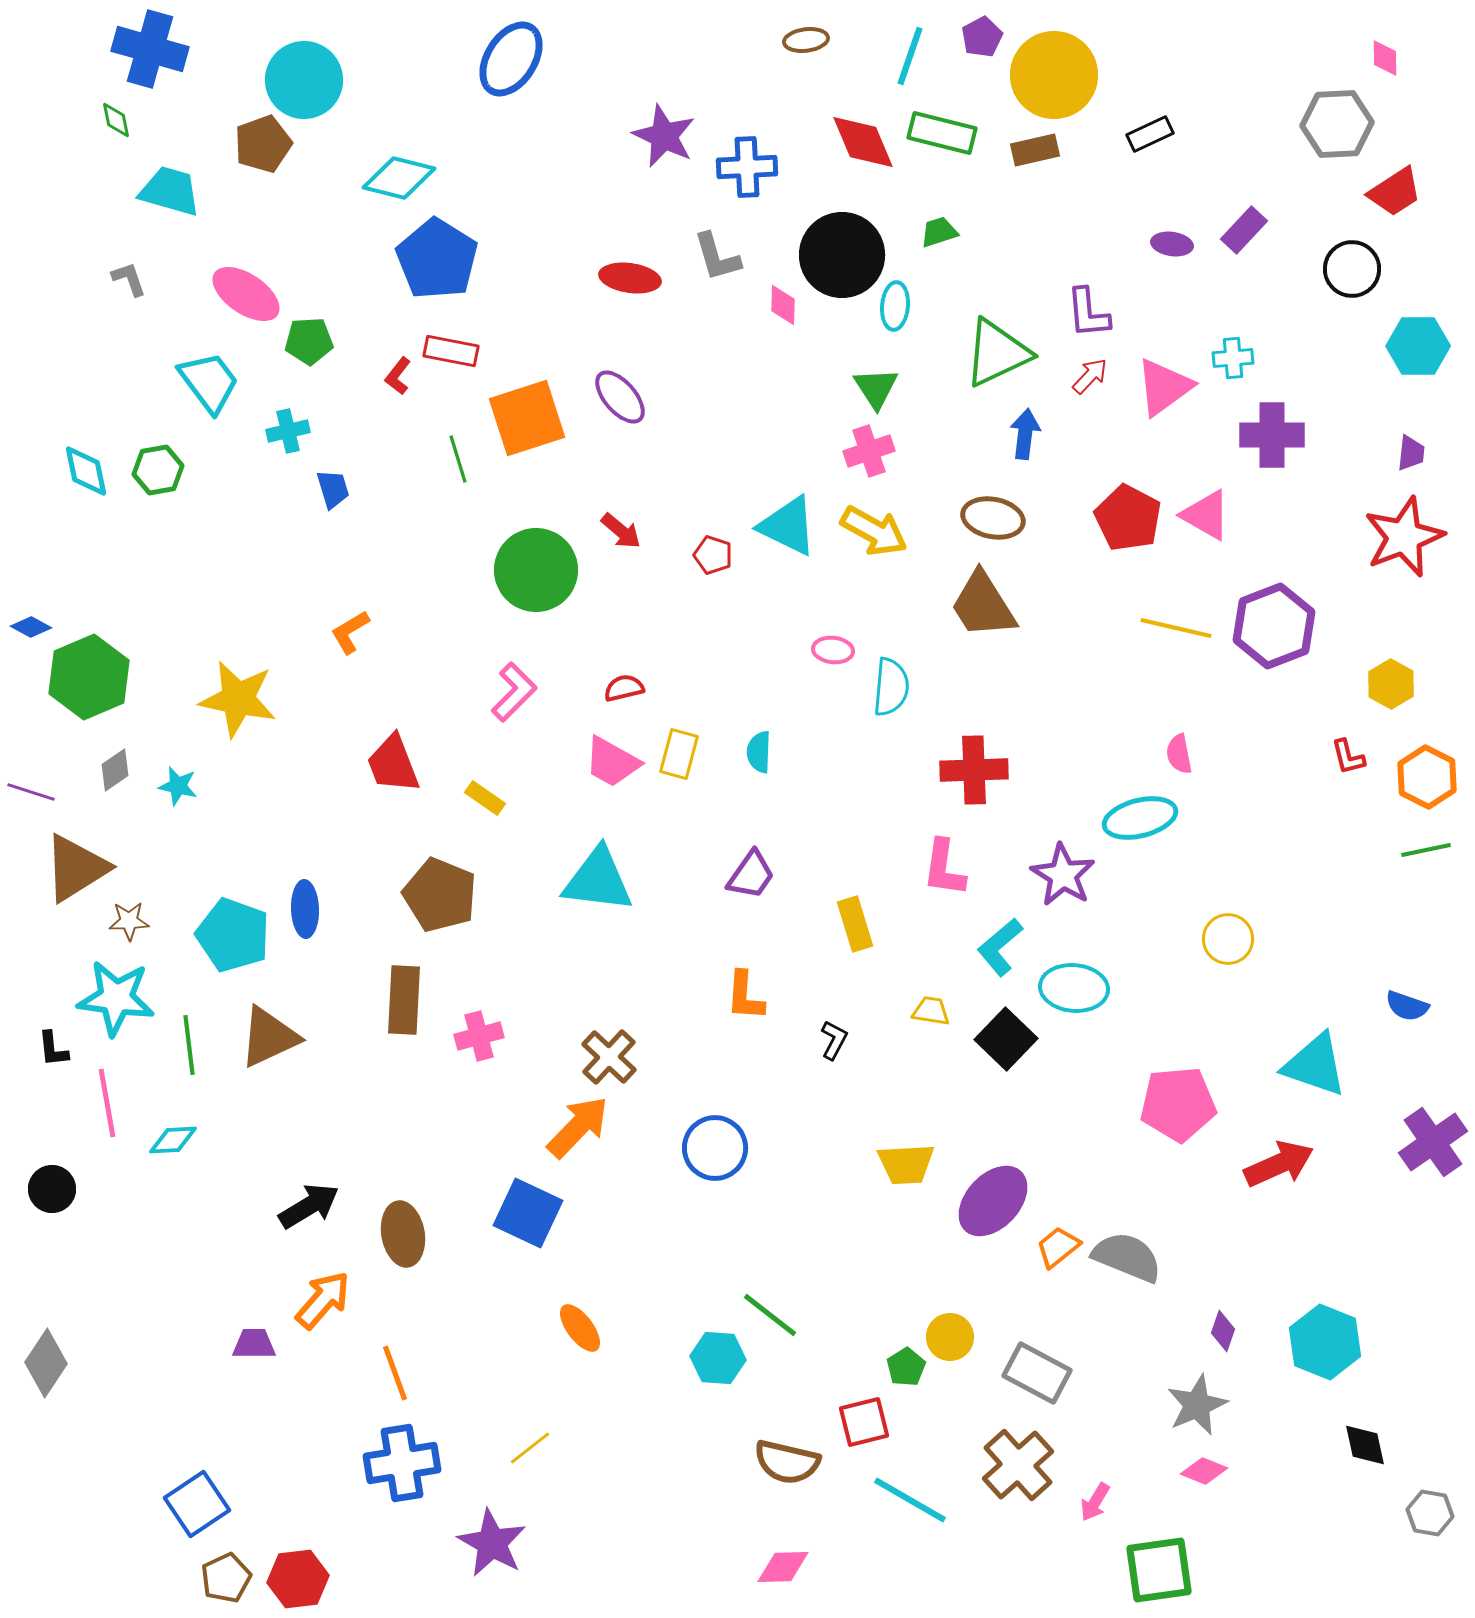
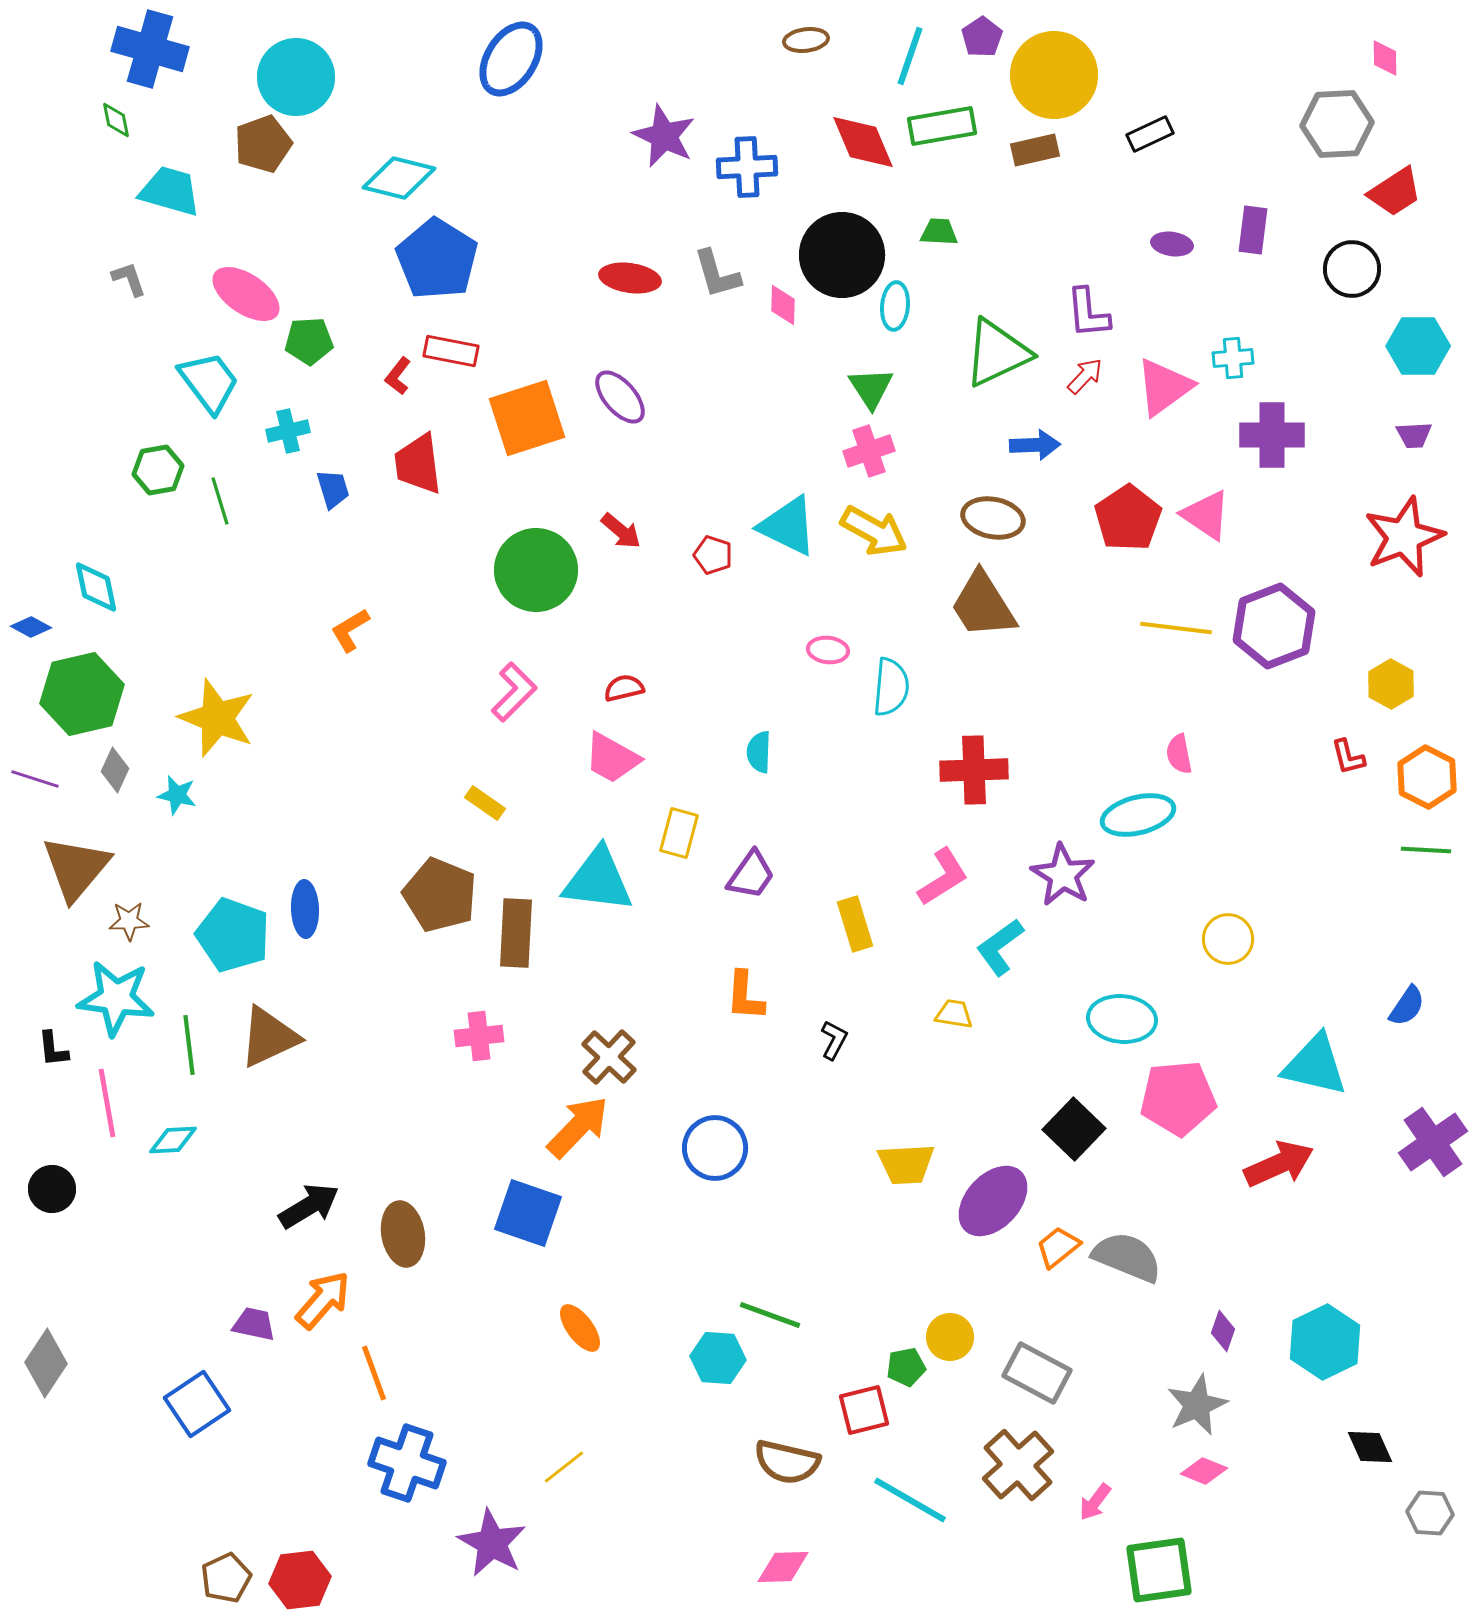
purple pentagon at (982, 37): rotated 6 degrees counterclockwise
cyan circle at (304, 80): moved 8 px left, 3 px up
green rectangle at (942, 133): moved 7 px up; rotated 24 degrees counterclockwise
purple rectangle at (1244, 230): moved 9 px right; rotated 36 degrees counterclockwise
green trapezoid at (939, 232): rotated 21 degrees clockwise
gray L-shape at (717, 257): moved 17 px down
red arrow at (1090, 376): moved 5 px left
green triangle at (876, 388): moved 5 px left
blue arrow at (1025, 434): moved 10 px right, 11 px down; rotated 81 degrees clockwise
purple trapezoid at (1411, 453): moved 3 px right, 18 px up; rotated 81 degrees clockwise
green line at (458, 459): moved 238 px left, 42 px down
cyan diamond at (86, 471): moved 10 px right, 116 px down
pink triangle at (1206, 515): rotated 4 degrees clockwise
red pentagon at (1128, 518): rotated 10 degrees clockwise
yellow line at (1176, 628): rotated 6 degrees counterclockwise
orange L-shape at (350, 632): moved 2 px up
pink ellipse at (833, 650): moved 5 px left
green hexagon at (89, 677): moved 7 px left, 17 px down; rotated 10 degrees clockwise
yellow star at (238, 699): moved 21 px left, 19 px down; rotated 10 degrees clockwise
yellow rectangle at (679, 754): moved 79 px down
pink trapezoid at (612, 762): moved 4 px up
red trapezoid at (393, 764): moved 25 px right, 300 px up; rotated 14 degrees clockwise
gray diamond at (115, 770): rotated 30 degrees counterclockwise
cyan star at (178, 786): moved 1 px left, 9 px down
purple line at (31, 792): moved 4 px right, 13 px up
yellow rectangle at (485, 798): moved 5 px down
cyan ellipse at (1140, 818): moved 2 px left, 3 px up
green line at (1426, 850): rotated 15 degrees clockwise
brown triangle at (76, 868): rotated 18 degrees counterclockwise
pink L-shape at (944, 868): moved 1 px left, 9 px down; rotated 130 degrees counterclockwise
cyan L-shape at (1000, 947): rotated 4 degrees clockwise
cyan ellipse at (1074, 988): moved 48 px right, 31 px down
brown rectangle at (404, 1000): moved 112 px right, 67 px up
blue semicircle at (1407, 1006): rotated 75 degrees counterclockwise
yellow trapezoid at (931, 1011): moved 23 px right, 3 px down
pink cross at (479, 1036): rotated 9 degrees clockwise
black square at (1006, 1039): moved 68 px right, 90 px down
cyan triangle at (1315, 1065): rotated 6 degrees counterclockwise
pink pentagon at (1178, 1104): moved 6 px up
blue square at (528, 1213): rotated 6 degrees counterclockwise
green line at (770, 1315): rotated 18 degrees counterclockwise
cyan hexagon at (1325, 1342): rotated 12 degrees clockwise
purple trapezoid at (254, 1344): moved 20 px up; rotated 12 degrees clockwise
green pentagon at (906, 1367): rotated 21 degrees clockwise
orange line at (395, 1373): moved 21 px left
red square at (864, 1422): moved 12 px up
black diamond at (1365, 1445): moved 5 px right, 2 px down; rotated 12 degrees counterclockwise
yellow line at (530, 1448): moved 34 px right, 19 px down
blue cross at (402, 1463): moved 5 px right; rotated 28 degrees clockwise
pink arrow at (1095, 1502): rotated 6 degrees clockwise
blue square at (197, 1504): moved 100 px up
gray hexagon at (1430, 1513): rotated 6 degrees counterclockwise
red hexagon at (298, 1579): moved 2 px right, 1 px down
